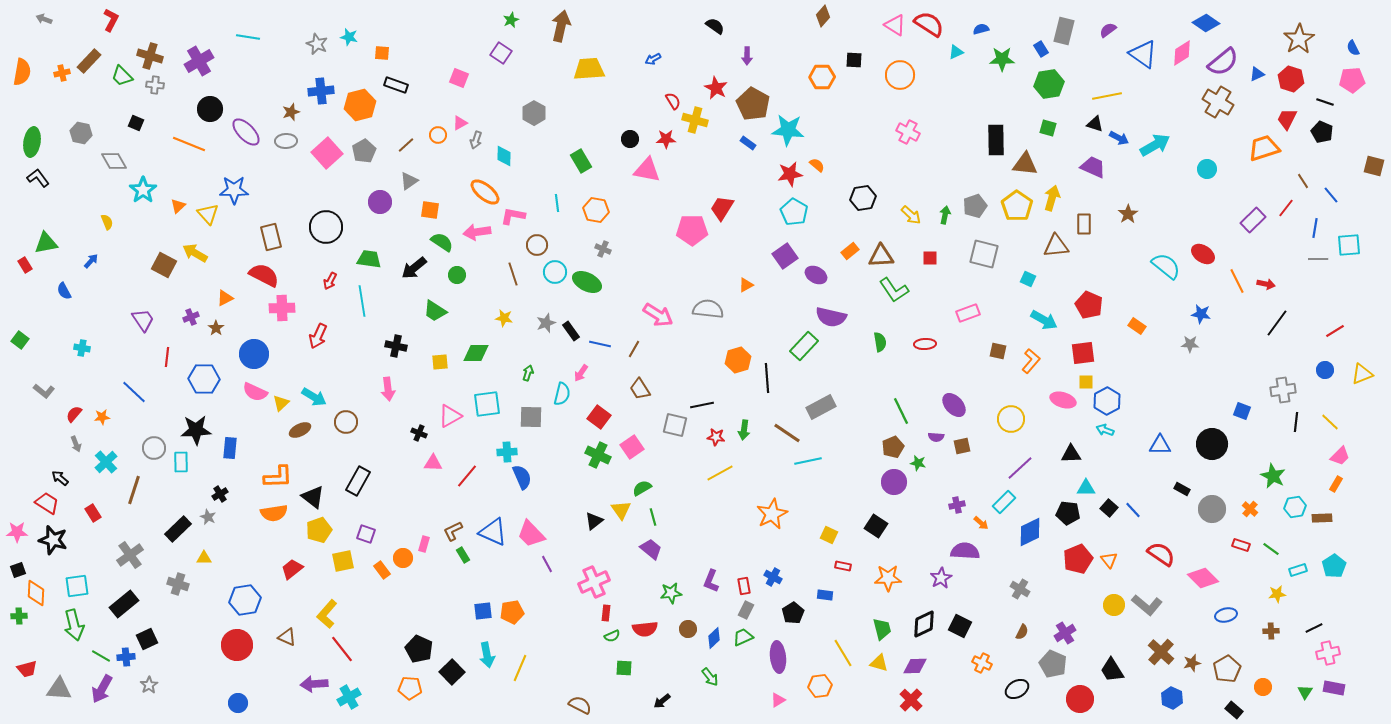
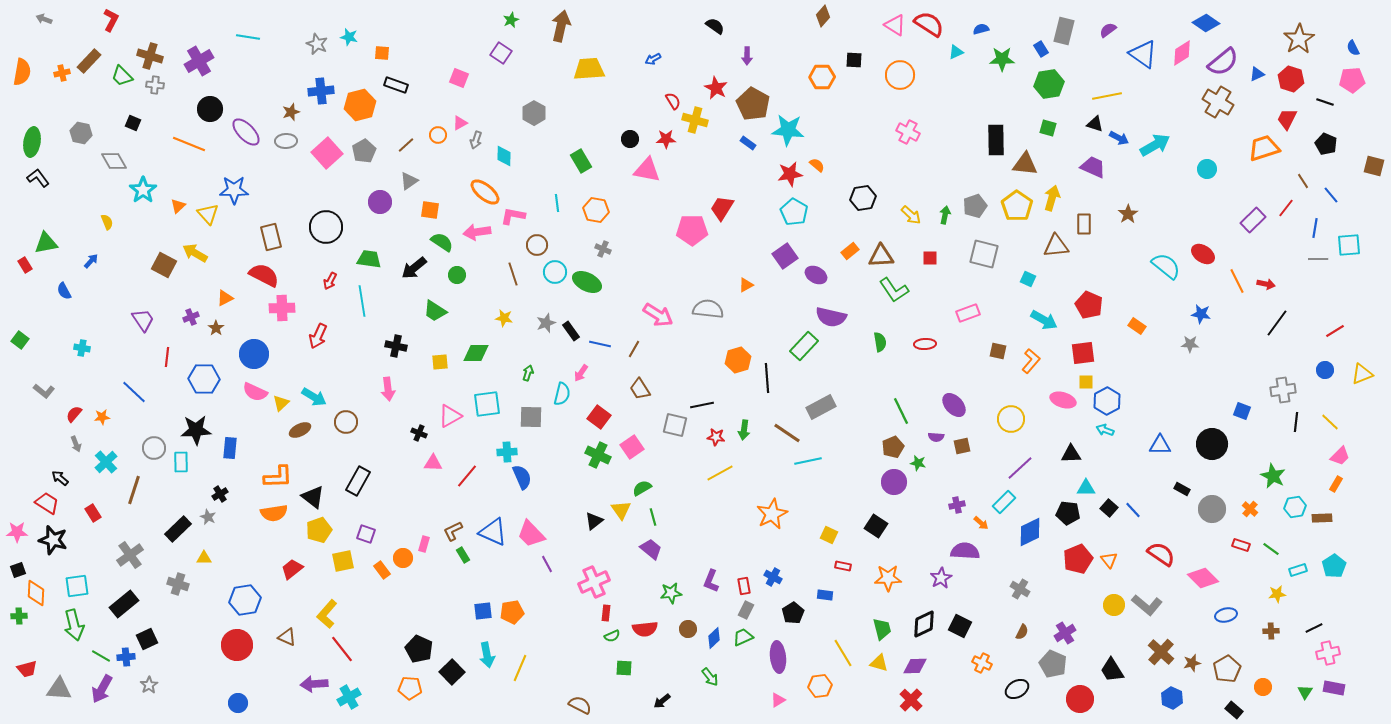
black square at (136, 123): moved 3 px left
black pentagon at (1322, 132): moved 4 px right, 12 px down
